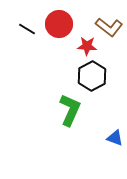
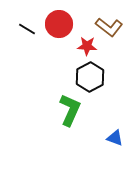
black hexagon: moved 2 px left, 1 px down
